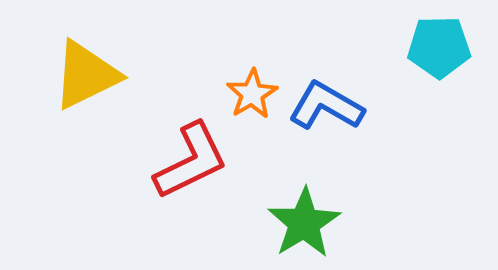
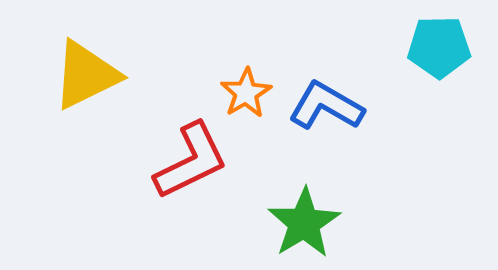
orange star: moved 6 px left, 1 px up
